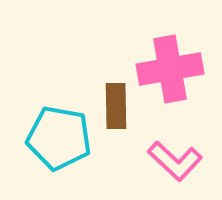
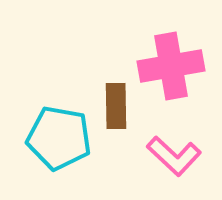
pink cross: moved 1 px right, 3 px up
pink L-shape: moved 1 px left, 5 px up
